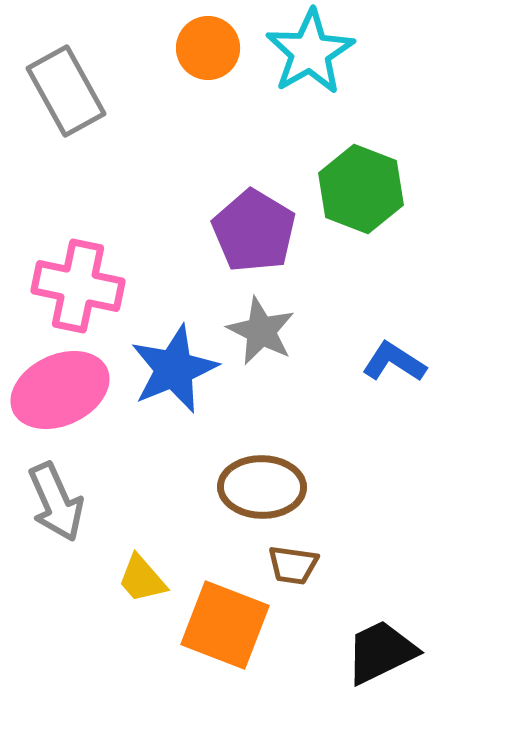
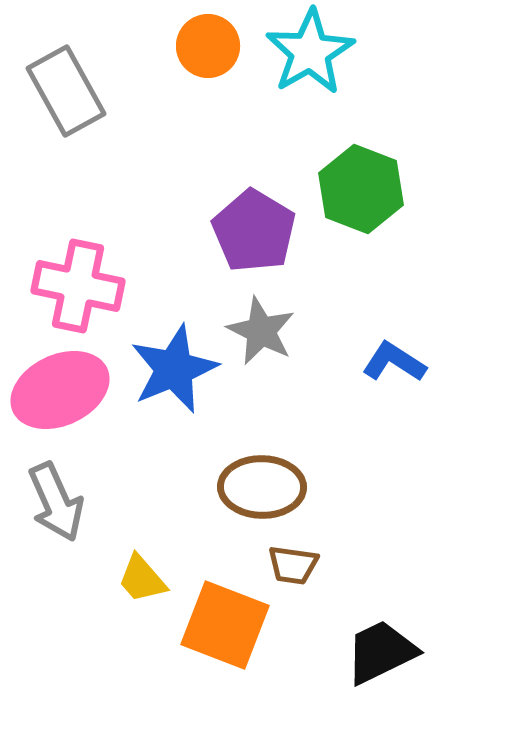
orange circle: moved 2 px up
